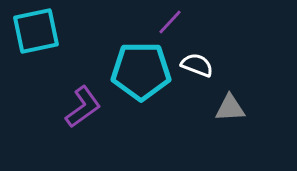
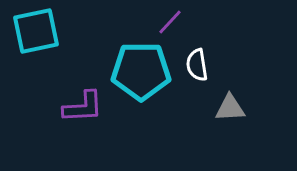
white semicircle: rotated 120 degrees counterclockwise
purple L-shape: rotated 33 degrees clockwise
